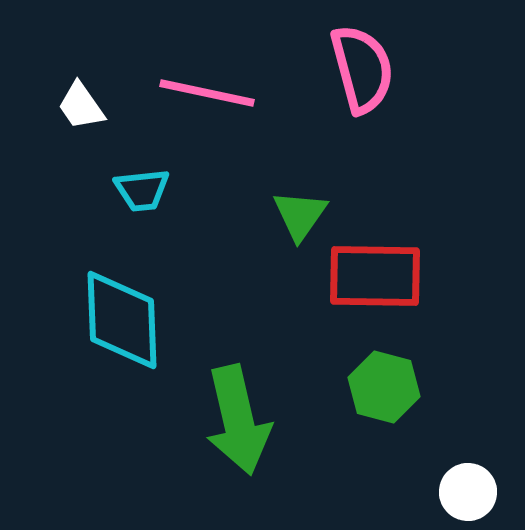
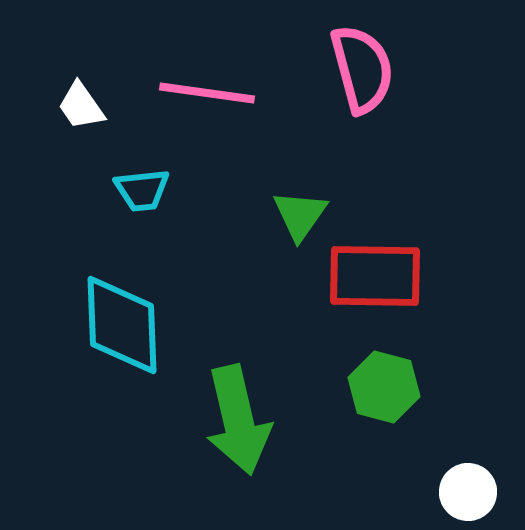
pink line: rotated 4 degrees counterclockwise
cyan diamond: moved 5 px down
